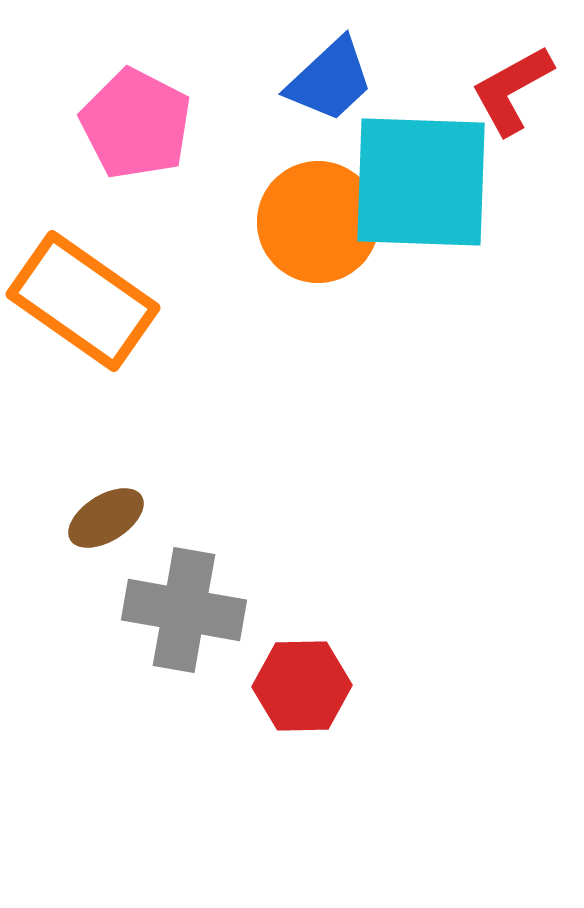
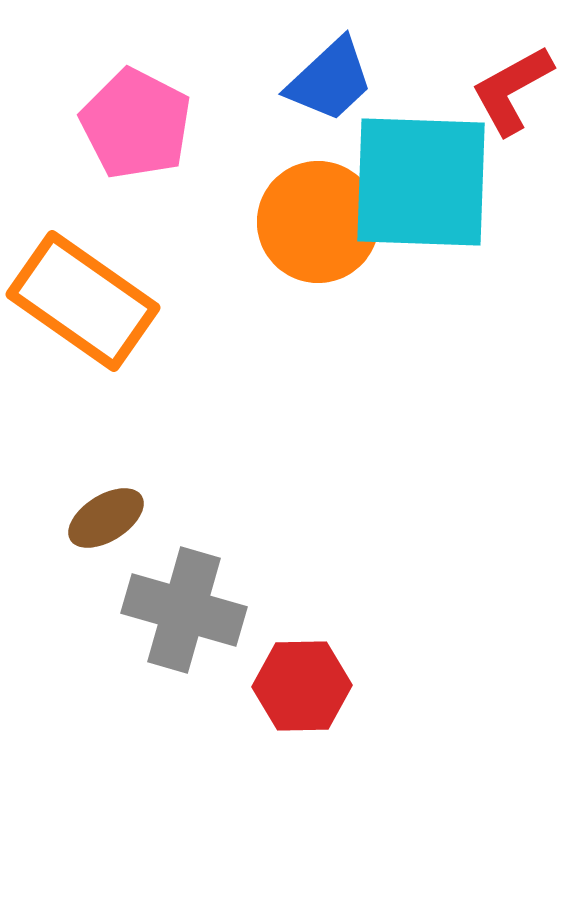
gray cross: rotated 6 degrees clockwise
